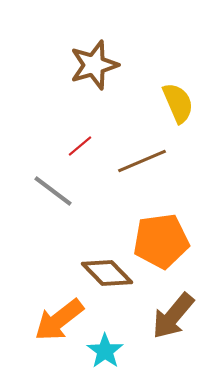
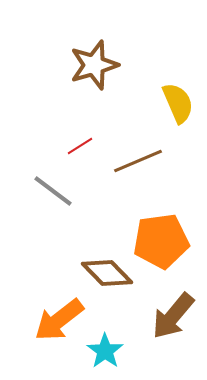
red line: rotated 8 degrees clockwise
brown line: moved 4 px left
